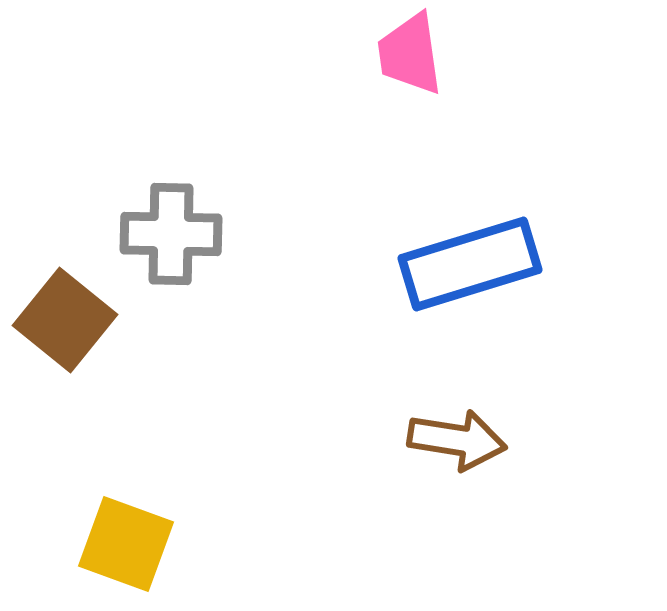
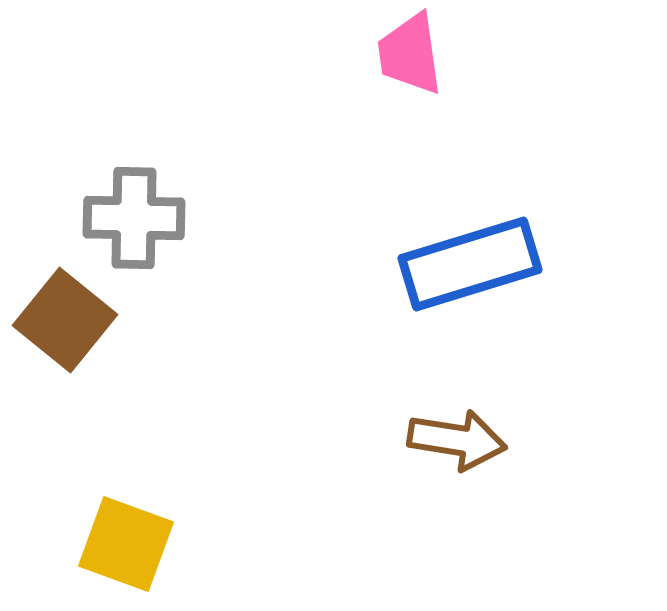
gray cross: moved 37 px left, 16 px up
